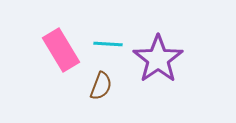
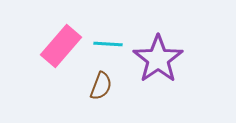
pink rectangle: moved 4 px up; rotated 72 degrees clockwise
